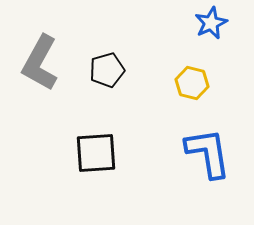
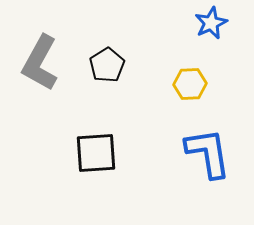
black pentagon: moved 5 px up; rotated 16 degrees counterclockwise
yellow hexagon: moved 2 px left, 1 px down; rotated 16 degrees counterclockwise
